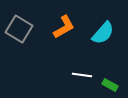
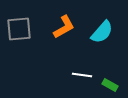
gray square: rotated 36 degrees counterclockwise
cyan semicircle: moved 1 px left, 1 px up
